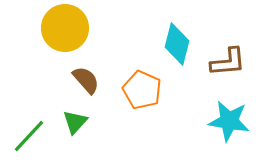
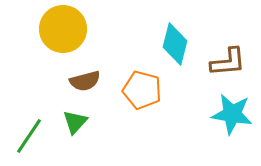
yellow circle: moved 2 px left, 1 px down
cyan diamond: moved 2 px left
brown semicircle: moved 1 px left, 1 px down; rotated 116 degrees clockwise
orange pentagon: rotated 9 degrees counterclockwise
cyan star: moved 3 px right, 7 px up
green line: rotated 9 degrees counterclockwise
